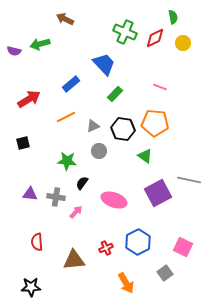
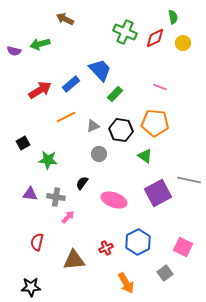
blue trapezoid: moved 4 px left, 6 px down
red arrow: moved 11 px right, 9 px up
black hexagon: moved 2 px left, 1 px down
black square: rotated 16 degrees counterclockwise
gray circle: moved 3 px down
green star: moved 19 px left, 1 px up
pink arrow: moved 8 px left, 5 px down
red semicircle: rotated 18 degrees clockwise
